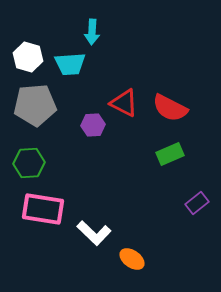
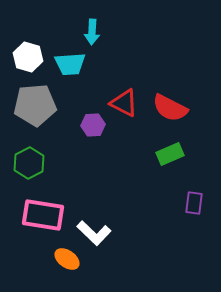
green hexagon: rotated 24 degrees counterclockwise
purple rectangle: moved 3 px left; rotated 45 degrees counterclockwise
pink rectangle: moved 6 px down
orange ellipse: moved 65 px left
